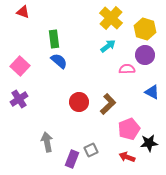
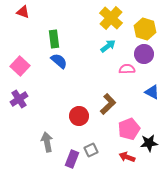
purple circle: moved 1 px left, 1 px up
red circle: moved 14 px down
